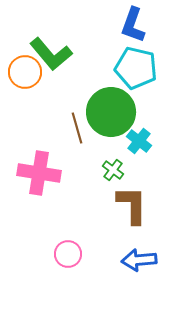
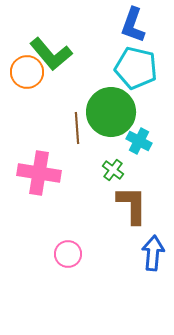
orange circle: moved 2 px right
brown line: rotated 12 degrees clockwise
cyan cross: rotated 10 degrees counterclockwise
blue arrow: moved 14 px right, 7 px up; rotated 100 degrees clockwise
